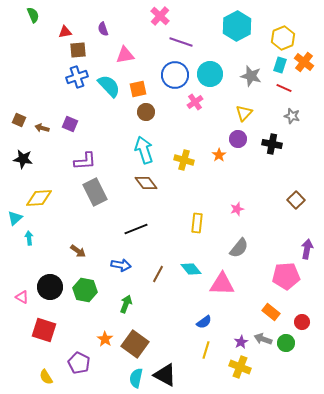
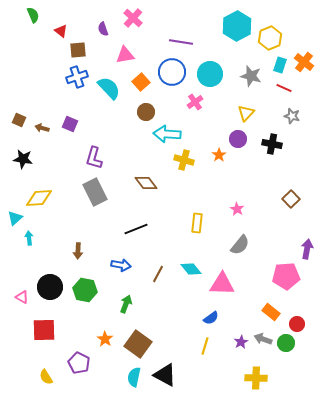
pink cross at (160, 16): moved 27 px left, 2 px down
red triangle at (65, 32): moved 4 px left, 1 px up; rotated 48 degrees clockwise
yellow hexagon at (283, 38): moved 13 px left
purple line at (181, 42): rotated 10 degrees counterclockwise
blue circle at (175, 75): moved 3 px left, 3 px up
cyan semicircle at (109, 86): moved 2 px down
orange square at (138, 89): moved 3 px right, 7 px up; rotated 30 degrees counterclockwise
yellow triangle at (244, 113): moved 2 px right
cyan arrow at (144, 150): moved 23 px right, 16 px up; rotated 68 degrees counterclockwise
purple L-shape at (85, 161): moved 9 px right, 3 px up; rotated 110 degrees clockwise
brown square at (296, 200): moved 5 px left, 1 px up
pink star at (237, 209): rotated 24 degrees counterclockwise
gray semicircle at (239, 248): moved 1 px right, 3 px up
brown arrow at (78, 251): rotated 56 degrees clockwise
blue semicircle at (204, 322): moved 7 px right, 4 px up
red circle at (302, 322): moved 5 px left, 2 px down
red square at (44, 330): rotated 20 degrees counterclockwise
brown square at (135, 344): moved 3 px right
yellow line at (206, 350): moved 1 px left, 4 px up
yellow cross at (240, 367): moved 16 px right, 11 px down; rotated 20 degrees counterclockwise
cyan semicircle at (136, 378): moved 2 px left, 1 px up
